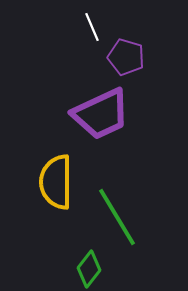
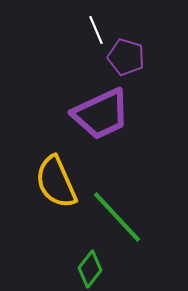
white line: moved 4 px right, 3 px down
yellow semicircle: rotated 24 degrees counterclockwise
green line: rotated 12 degrees counterclockwise
green diamond: moved 1 px right
